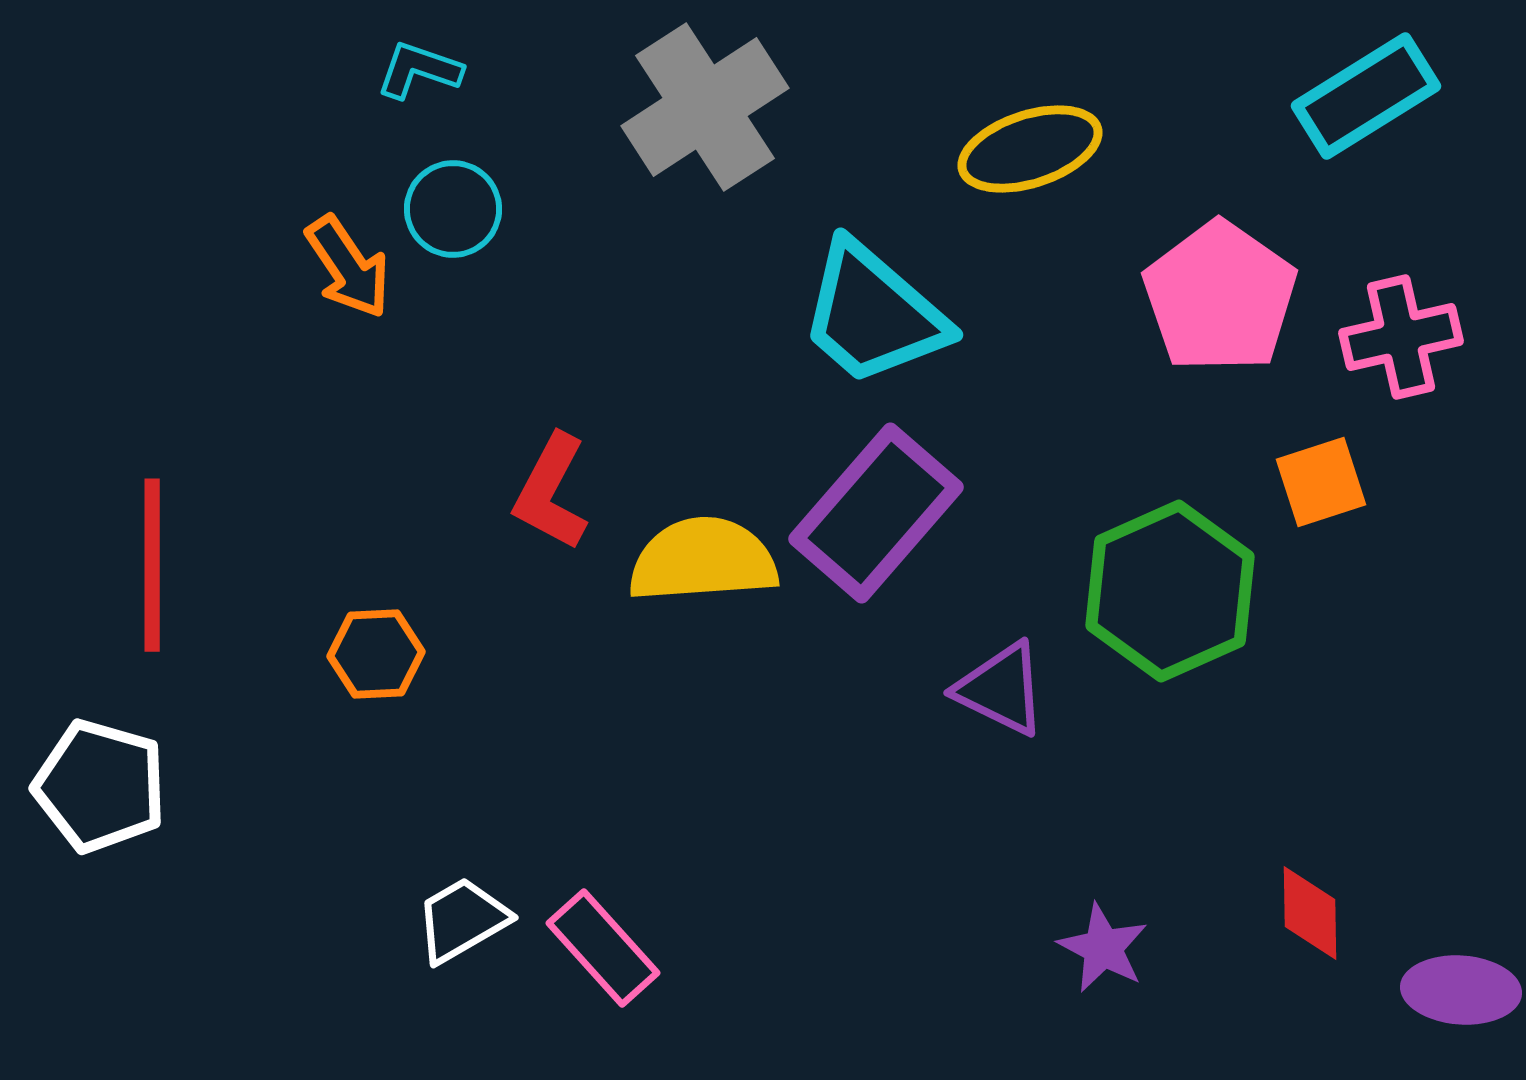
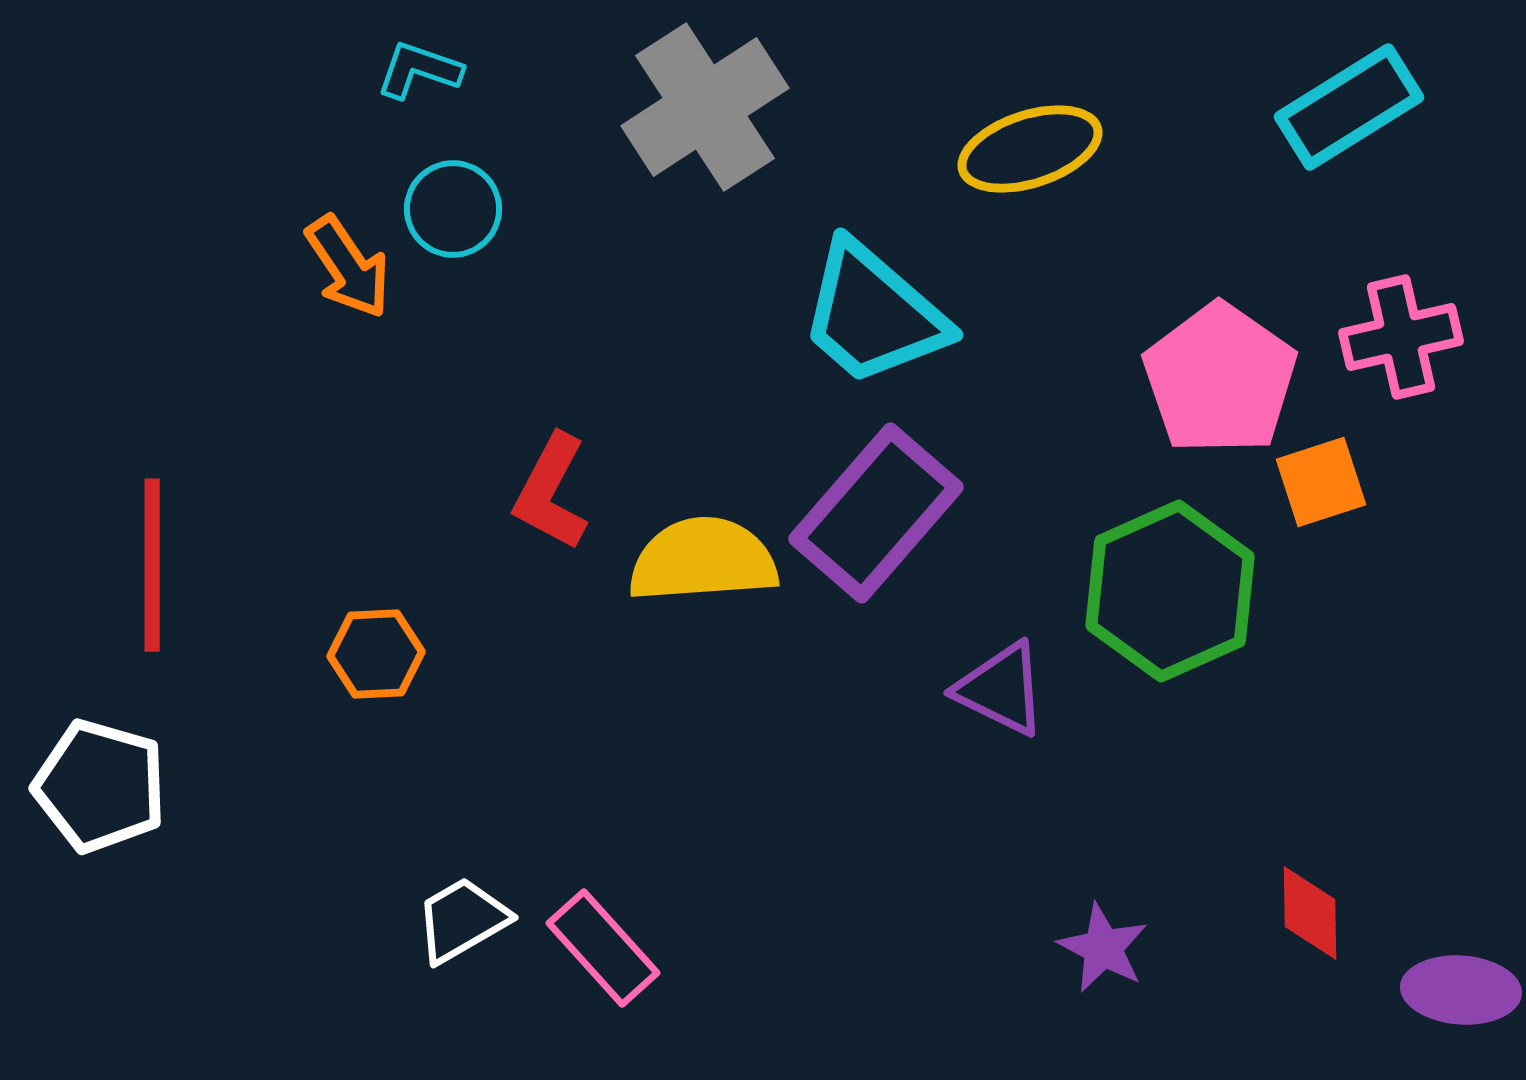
cyan rectangle: moved 17 px left, 11 px down
pink pentagon: moved 82 px down
